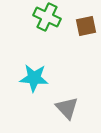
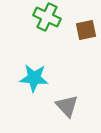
brown square: moved 4 px down
gray triangle: moved 2 px up
